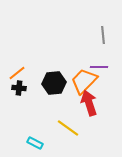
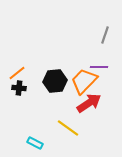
gray line: moved 2 px right; rotated 24 degrees clockwise
black hexagon: moved 1 px right, 2 px up
red arrow: rotated 75 degrees clockwise
